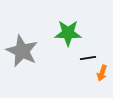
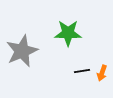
gray star: rotated 24 degrees clockwise
black line: moved 6 px left, 13 px down
